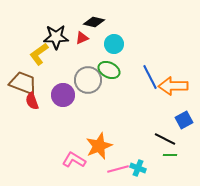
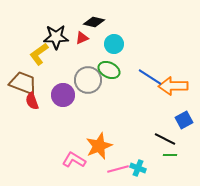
blue line: rotated 30 degrees counterclockwise
